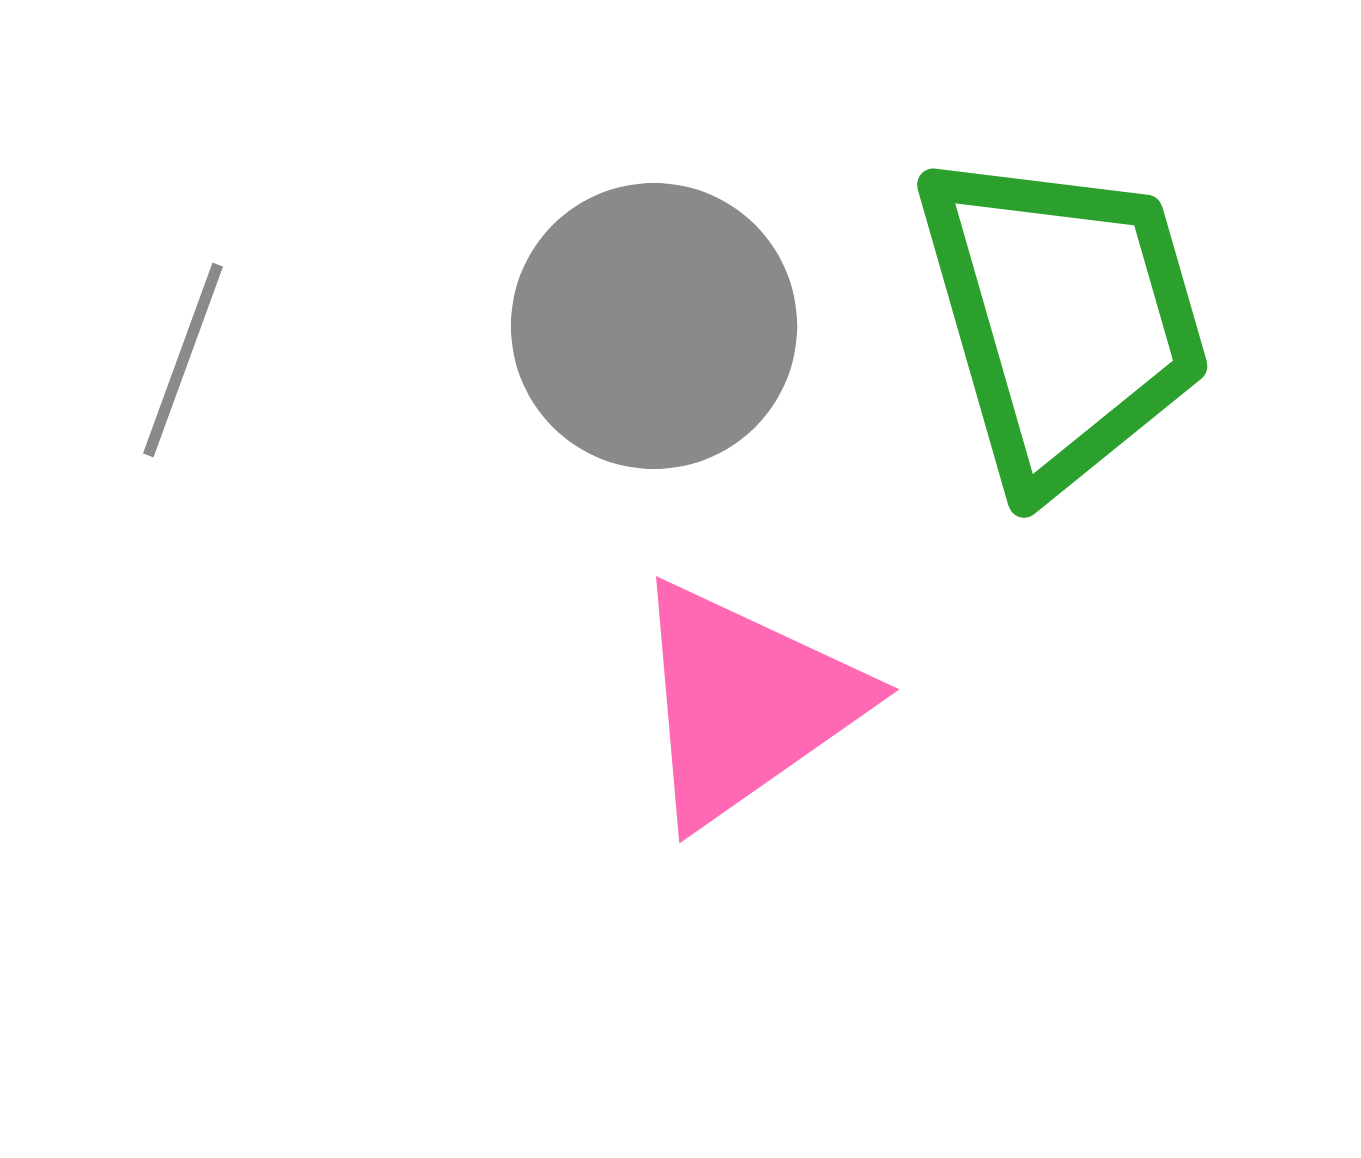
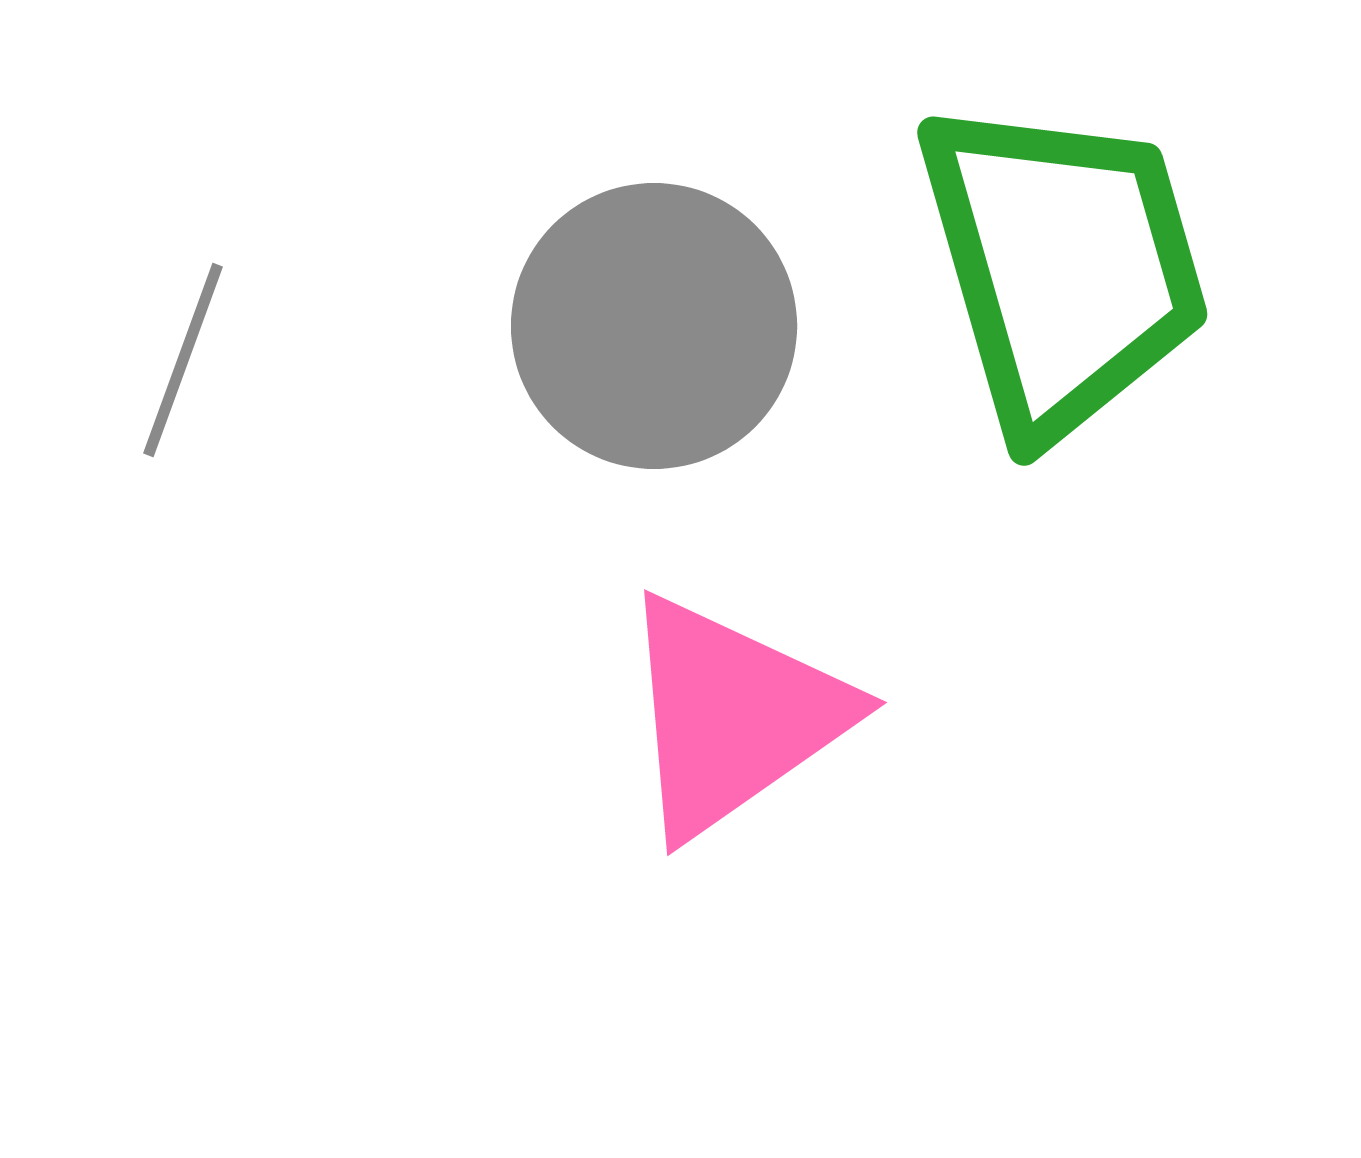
green trapezoid: moved 52 px up
pink triangle: moved 12 px left, 13 px down
